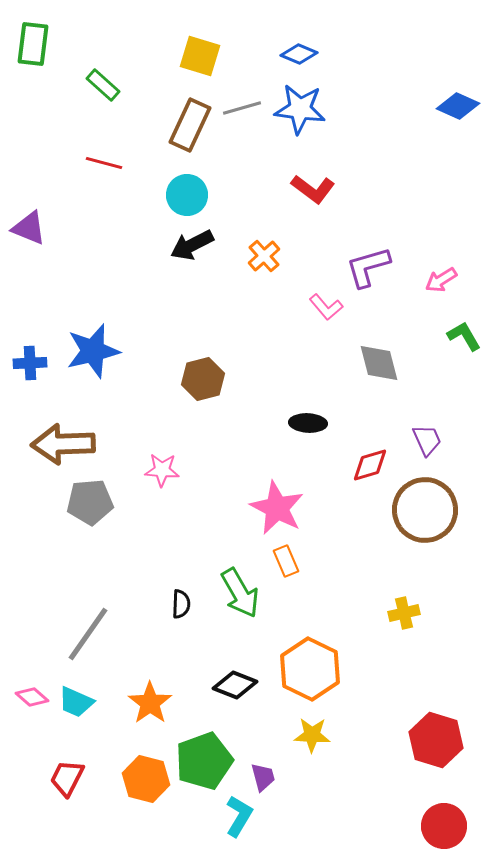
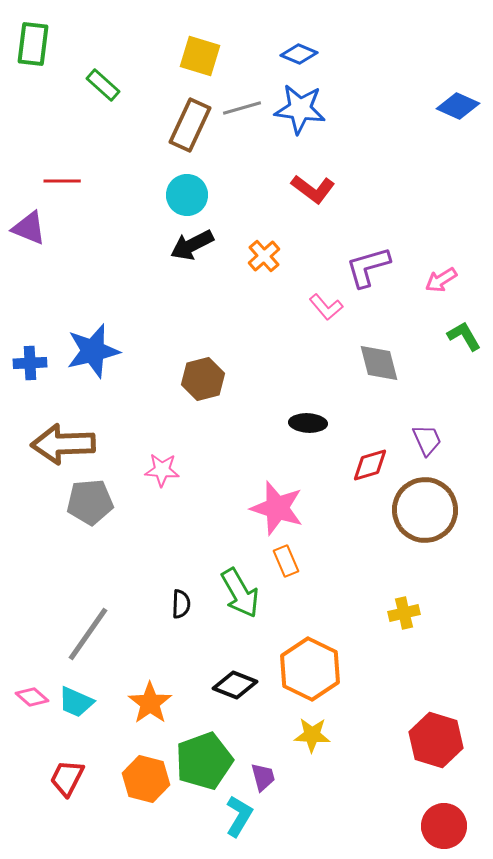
red line at (104, 163): moved 42 px left, 18 px down; rotated 15 degrees counterclockwise
pink star at (277, 508): rotated 10 degrees counterclockwise
